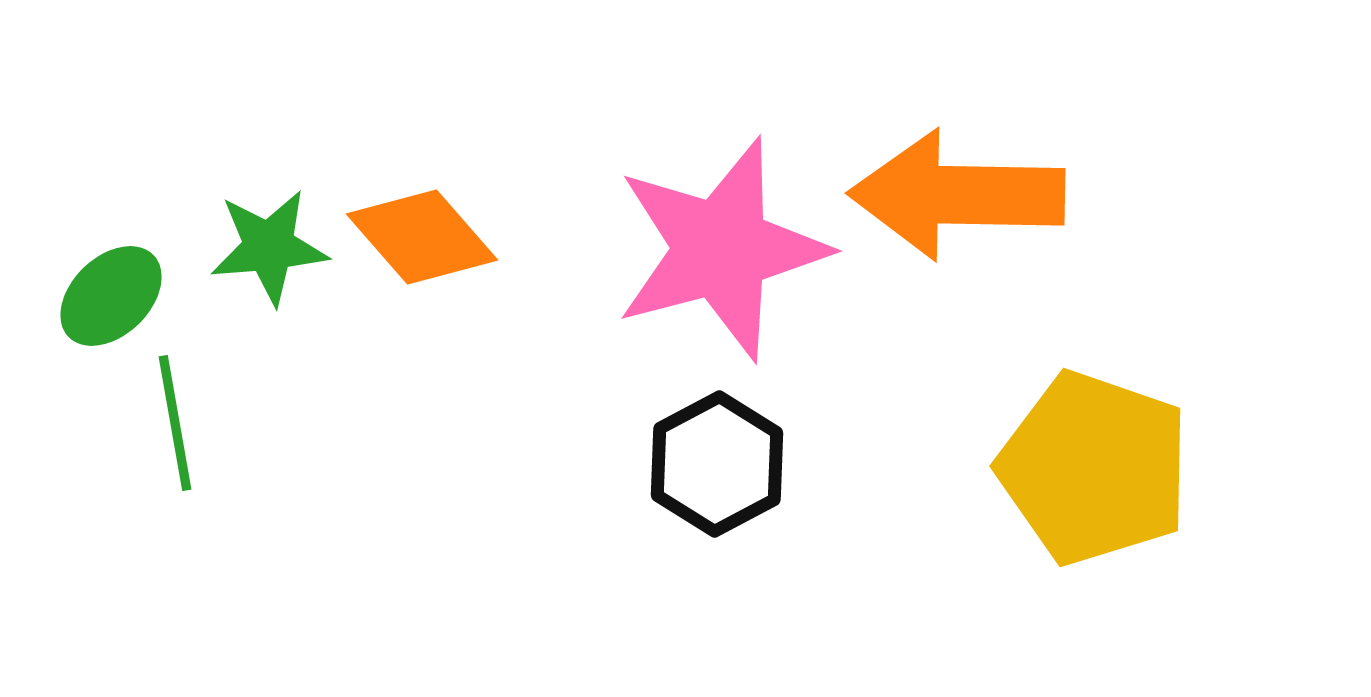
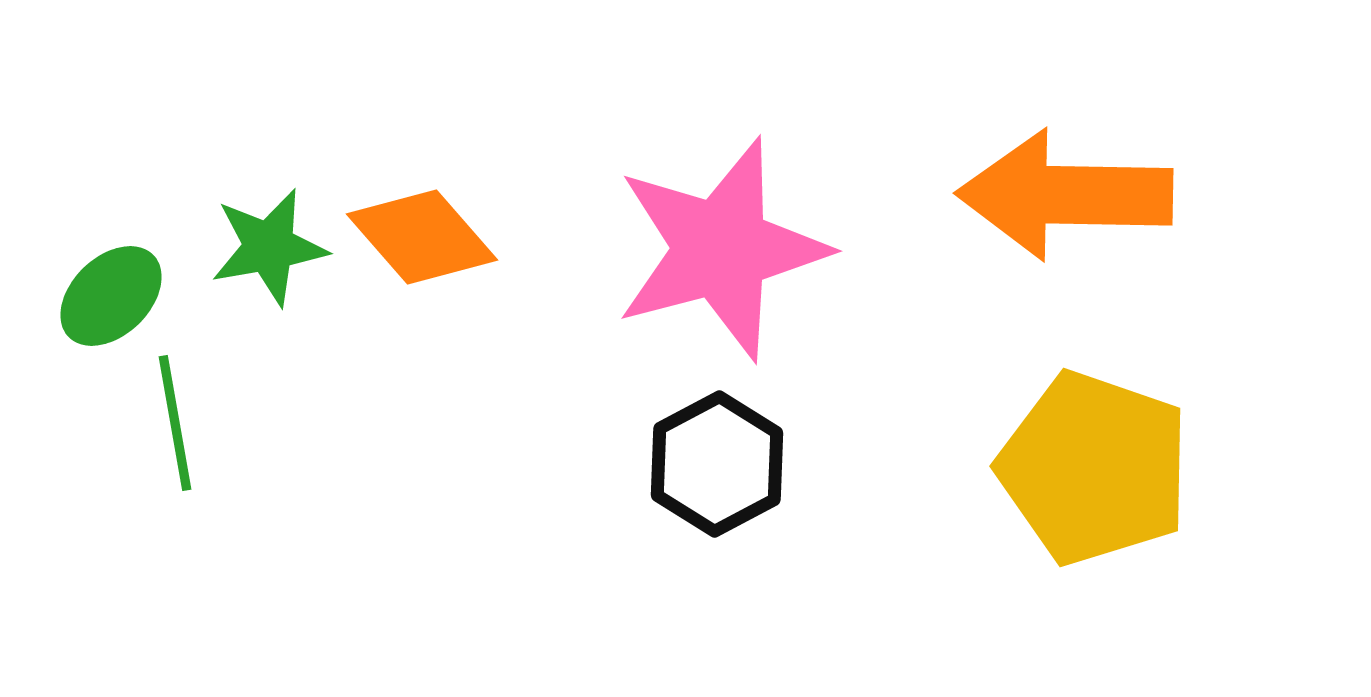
orange arrow: moved 108 px right
green star: rotated 5 degrees counterclockwise
